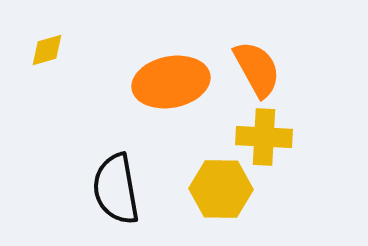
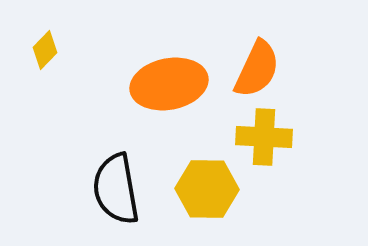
yellow diamond: moved 2 px left; rotated 30 degrees counterclockwise
orange semicircle: rotated 54 degrees clockwise
orange ellipse: moved 2 px left, 2 px down
yellow hexagon: moved 14 px left
